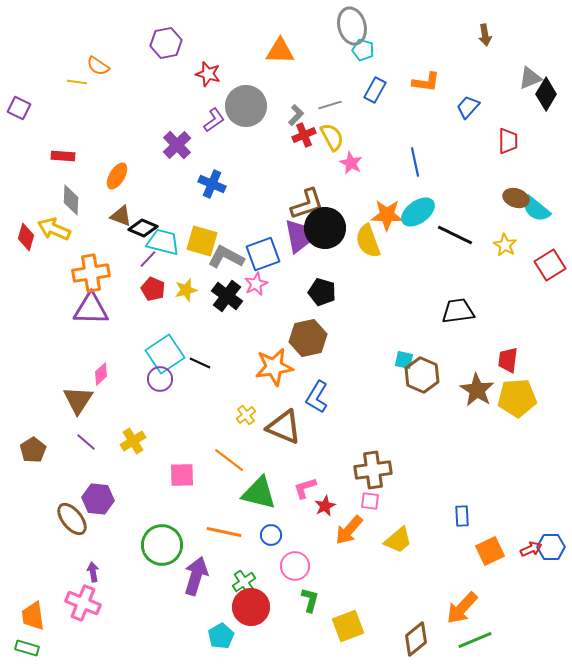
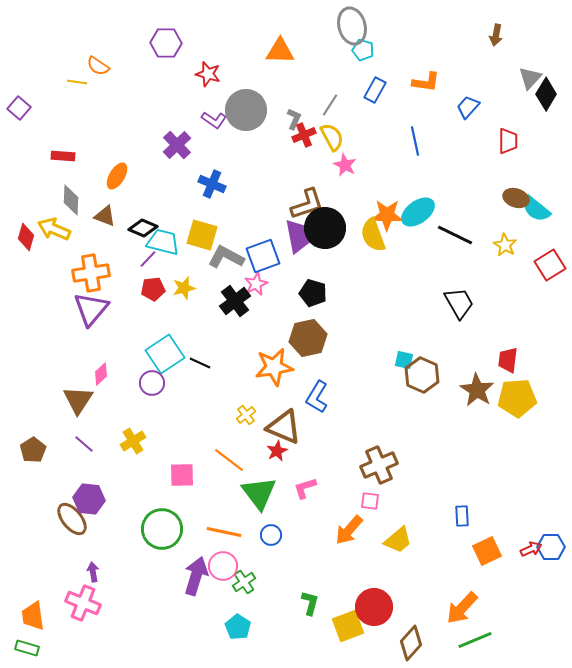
brown arrow at (485, 35): moved 11 px right; rotated 20 degrees clockwise
purple hexagon at (166, 43): rotated 12 degrees clockwise
gray triangle at (530, 78): rotated 25 degrees counterclockwise
gray line at (330, 105): rotated 40 degrees counterclockwise
gray circle at (246, 106): moved 4 px down
purple square at (19, 108): rotated 15 degrees clockwise
gray L-shape at (296, 115): moved 2 px left, 4 px down; rotated 20 degrees counterclockwise
purple L-shape at (214, 120): rotated 70 degrees clockwise
blue line at (415, 162): moved 21 px up
pink star at (351, 163): moved 6 px left, 2 px down
brown triangle at (121, 216): moved 16 px left
yellow square at (202, 241): moved 6 px up
yellow semicircle at (368, 241): moved 5 px right, 6 px up
blue square at (263, 254): moved 2 px down
red pentagon at (153, 289): rotated 30 degrees counterclockwise
yellow star at (186, 290): moved 2 px left, 2 px up
black pentagon at (322, 292): moved 9 px left, 1 px down
black cross at (227, 296): moved 8 px right, 5 px down; rotated 16 degrees clockwise
purple triangle at (91, 309): rotated 51 degrees counterclockwise
black trapezoid at (458, 311): moved 1 px right, 8 px up; rotated 68 degrees clockwise
purple circle at (160, 379): moved 8 px left, 4 px down
purple line at (86, 442): moved 2 px left, 2 px down
brown cross at (373, 470): moved 6 px right, 5 px up; rotated 15 degrees counterclockwise
green triangle at (259, 493): rotated 39 degrees clockwise
purple hexagon at (98, 499): moved 9 px left
red star at (325, 506): moved 48 px left, 55 px up
green circle at (162, 545): moved 16 px up
orange square at (490, 551): moved 3 px left
pink circle at (295, 566): moved 72 px left
green L-shape at (310, 600): moved 3 px down
red circle at (251, 607): moved 123 px right
cyan pentagon at (221, 636): moved 17 px right, 9 px up; rotated 10 degrees counterclockwise
brown diamond at (416, 639): moved 5 px left, 4 px down; rotated 8 degrees counterclockwise
